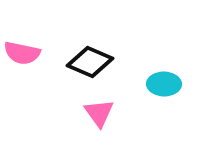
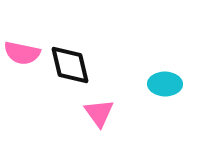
black diamond: moved 20 px left, 3 px down; rotated 54 degrees clockwise
cyan ellipse: moved 1 px right
